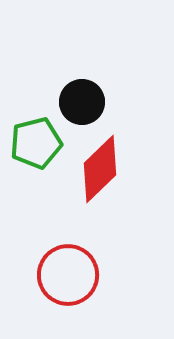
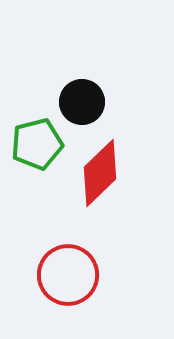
green pentagon: moved 1 px right, 1 px down
red diamond: moved 4 px down
